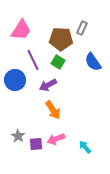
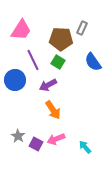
purple square: rotated 32 degrees clockwise
